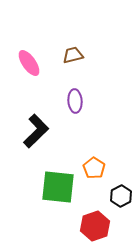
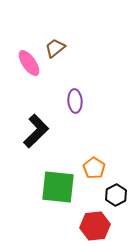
brown trapezoid: moved 18 px left, 7 px up; rotated 25 degrees counterclockwise
black hexagon: moved 5 px left, 1 px up
red hexagon: rotated 12 degrees clockwise
